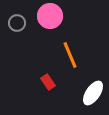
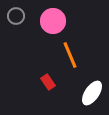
pink circle: moved 3 px right, 5 px down
gray circle: moved 1 px left, 7 px up
white ellipse: moved 1 px left
